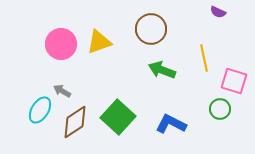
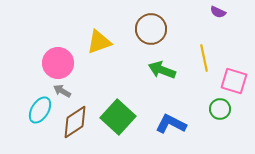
pink circle: moved 3 px left, 19 px down
